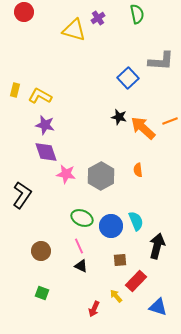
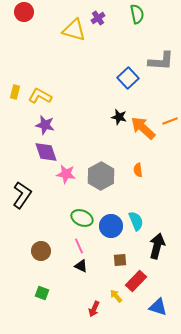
yellow rectangle: moved 2 px down
